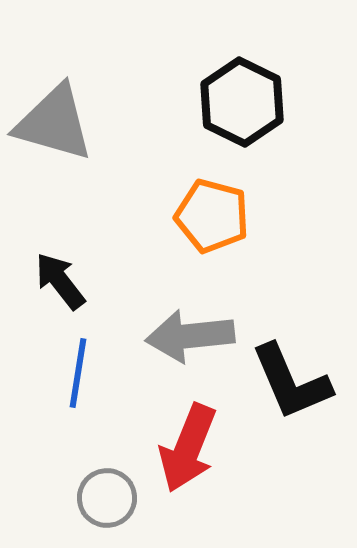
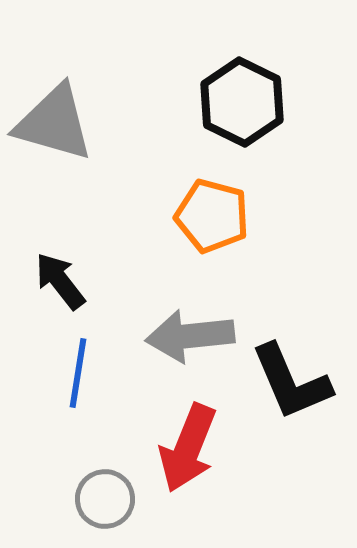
gray circle: moved 2 px left, 1 px down
